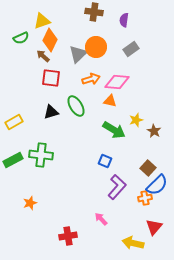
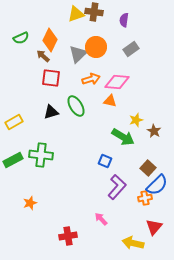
yellow triangle: moved 34 px right, 7 px up
green arrow: moved 9 px right, 7 px down
